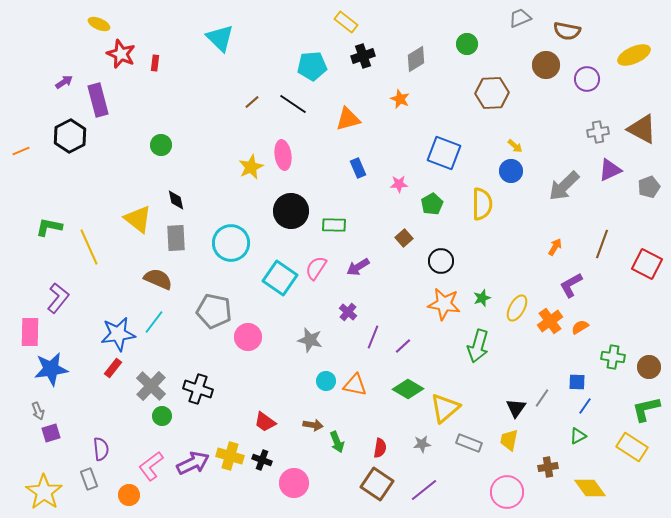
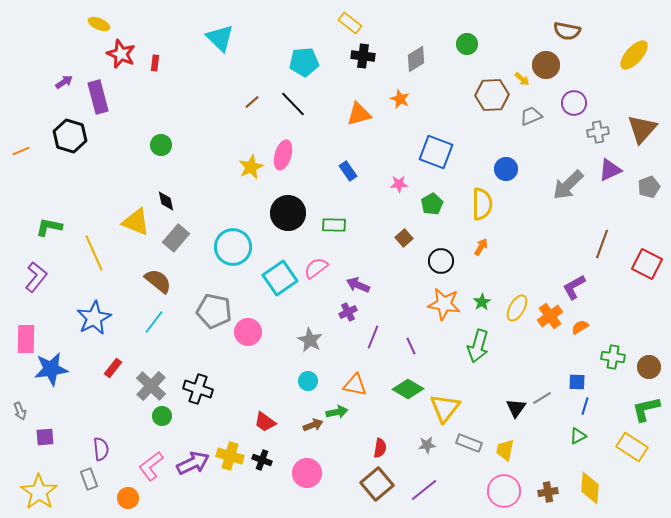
gray trapezoid at (520, 18): moved 11 px right, 98 px down
yellow rectangle at (346, 22): moved 4 px right, 1 px down
yellow ellipse at (634, 55): rotated 24 degrees counterclockwise
black cross at (363, 56): rotated 25 degrees clockwise
cyan pentagon at (312, 66): moved 8 px left, 4 px up
purple circle at (587, 79): moved 13 px left, 24 px down
brown hexagon at (492, 93): moved 2 px down
purple rectangle at (98, 100): moved 3 px up
black line at (293, 104): rotated 12 degrees clockwise
orange triangle at (348, 119): moved 11 px right, 5 px up
brown triangle at (642, 129): rotated 44 degrees clockwise
black hexagon at (70, 136): rotated 16 degrees counterclockwise
yellow arrow at (515, 146): moved 7 px right, 67 px up
blue square at (444, 153): moved 8 px left, 1 px up
pink ellipse at (283, 155): rotated 24 degrees clockwise
blue rectangle at (358, 168): moved 10 px left, 3 px down; rotated 12 degrees counterclockwise
blue circle at (511, 171): moved 5 px left, 2 px up
gray arrow at (564, 186): moved 4 px right, 1 px up
black diamond at (176, 200): moved 10 px left, 1 px down
black circle at (291, 211): moved 3 px left, 2 px down
yellow triangle at (138, 219): moved 2 px left, 3 px down; rotated 16 degrees counterclockwise
gray rectangle at (176, 238): rotated 44 degrees clockwise
cyan circle at (231, 243): moved 2 px right, 4 px down
yellow line at (89, 247): moved 5 px right, 6 px down
orange arrow at (555, 247): moved 74 px left
purple arrow at (358, 267): moved 18 px down; rotated 55 degrees clockwise
pink semicircle at (316, 268): rotated 20 degrees clockwise
cyan square at (280, 278): rotated 20 degrees clockwise
brown semicircle at (158, 279): moved 2 px down; rotated 16 degrees clockwise
purple L-shape at (571, 285): moved 3 px right, 2 px down
purple L-shape at (58, 298): moved 22 px left, 21 px up
green star at (482, 298): moved 4 px down; rotated 12 degrees counterclockwise
purple cross at (348, 312): rotated 24 degrees clockwise
orange cross at (550, 321): moved 5 px up
pink rectangle at (30, 332): moved 4 px left, 7 px down
blue star at (118, 334): moved 24 px left, 16 px up; rotated 20 degrees counterclockwise
pink circle at (248, 337): moved 5 px up
gray star at (310, 340): rotated 15 degrees clockwise
purple line at (403, 346): moved 8 px right; rotated 72 degrees counterclockwise
cyan circle at (326, 381): moved 18 px left
gray line at (542, 398): rotated 24 degrees clockwise
blue line at (585, 406): rotated 18 degrees counterclockwise
yellow triangle at (445, 408): rotated 12 degrees counterclockwise
gray arrow at (38, 411): moved 18 px left
brown arrow at (313, 425): rotated 30 degrees counterclockwise
purple square at (51, 433): moved 6 px left, 4 px down; rotated 12 degrees clockwise
yellow trapezoid at (509, 440): moved 4 px left, 10 px down
green arrow at (337, 442): moved 30 px up; rotated 80 degrees counterclockwise
gray star at (422, 444): moved 5 px right, 1 px down
brown cross at (548, 467): moved 25 px down
pink circle at (294, 483): moved 13 px right, 10 px up
brown square at (377, 484): rotated 16 degrees clockwise
yellow diamond at (590, 488): rotated 40 degrees clockwise
yellow star at (44, 492): moved 5 px left
pink circle at (507, 492): moved 3 px left, 1 px up
orange circle at (129, 495): moved 1 px left, 3 px down
